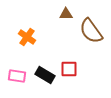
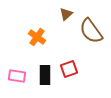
brown triangle: rotated 40 degrees counterclockwise
orange cross: moved 10 px right
red square: rotated 18 degrees counterclockwise
black rectangle: rotated 60 degrees clockwise
